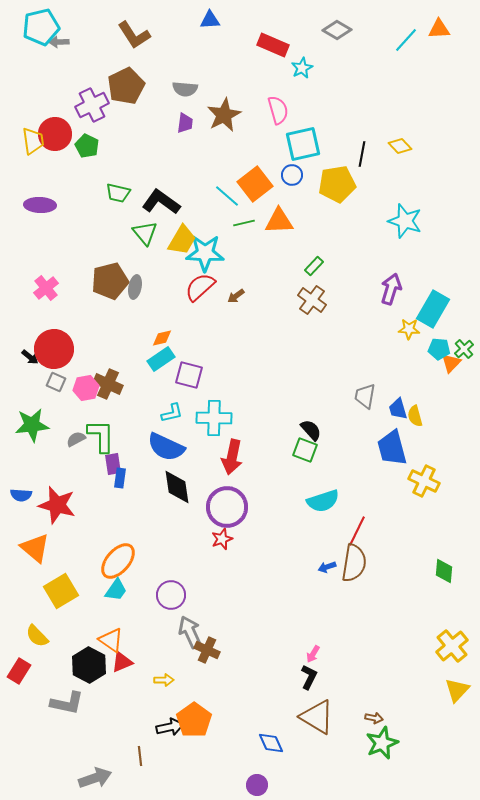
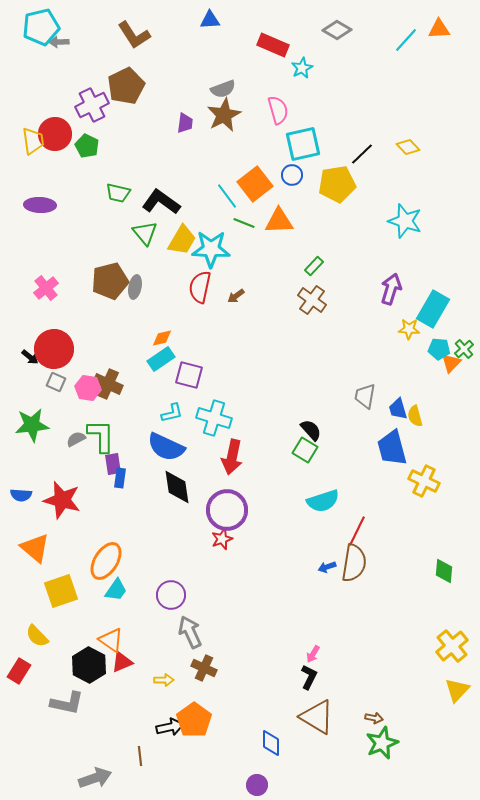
gray semicircle at (185, 89): moved 38 px right; rotated 25 degrees counterclockwise
yellow diamond at (400, 146): moved 8 px right, 1 px down
black line at (362, 154): rotated 35 degrees clockwise
cyan line at (227, 196): rotated 12 degrees clockwise
green line at (244, 223): rotated 35 degrees clockwise
cyan star at (205, 253): moved 6 px right, 4 px up
red semicircle at (200, 287): rotated 36 degrees counterclockwise
pink hexagon at (86, 388): moved 2 px right; rotated 20 degrees clockwise
cyan cross at (214, 418): rotated 16 degrees clockwise
green square at (305, 450): rotated 10 degrees clockwise
red star at (57, 505): moved 5 px right, 5 px up
purple circle at (227, 507): moved 3 px down
orange ellipse at (118, 561): moved 12 px left; rotated 9 degrees counterclockwise
yellow square at (61, 591): rotated 12 degrees clockwise
brown cross at (207, 650): moved 3 px left, 18 px down
blue diamond at (271, 743): rotated 24 degrees clockwise
